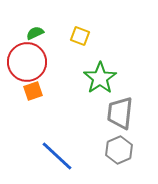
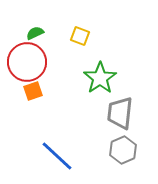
gray hexagon: moved 4 px right
